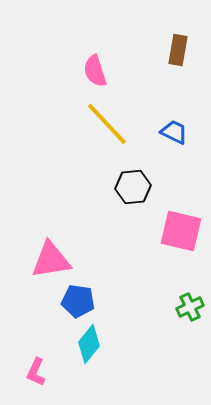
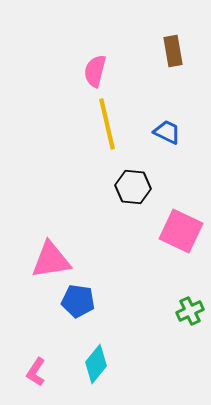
brown rectangle: moved 5 px left, 1 px down; rotated 20 degrees counterclockwise
pink semicircle: rotated 32 degrees clockwise
yellow line: rotated 30 degrees clockwise
blue trapezoid: moved 7 px left
black hexagon: rotated 12 degrees clockwise
pink square: rotated 12 degrees clockwise
green cross: moved 4 px down
cyan diamond: moved 7 px right, 20 px down
pink L-shape: rotated 8 degrees clockwise
